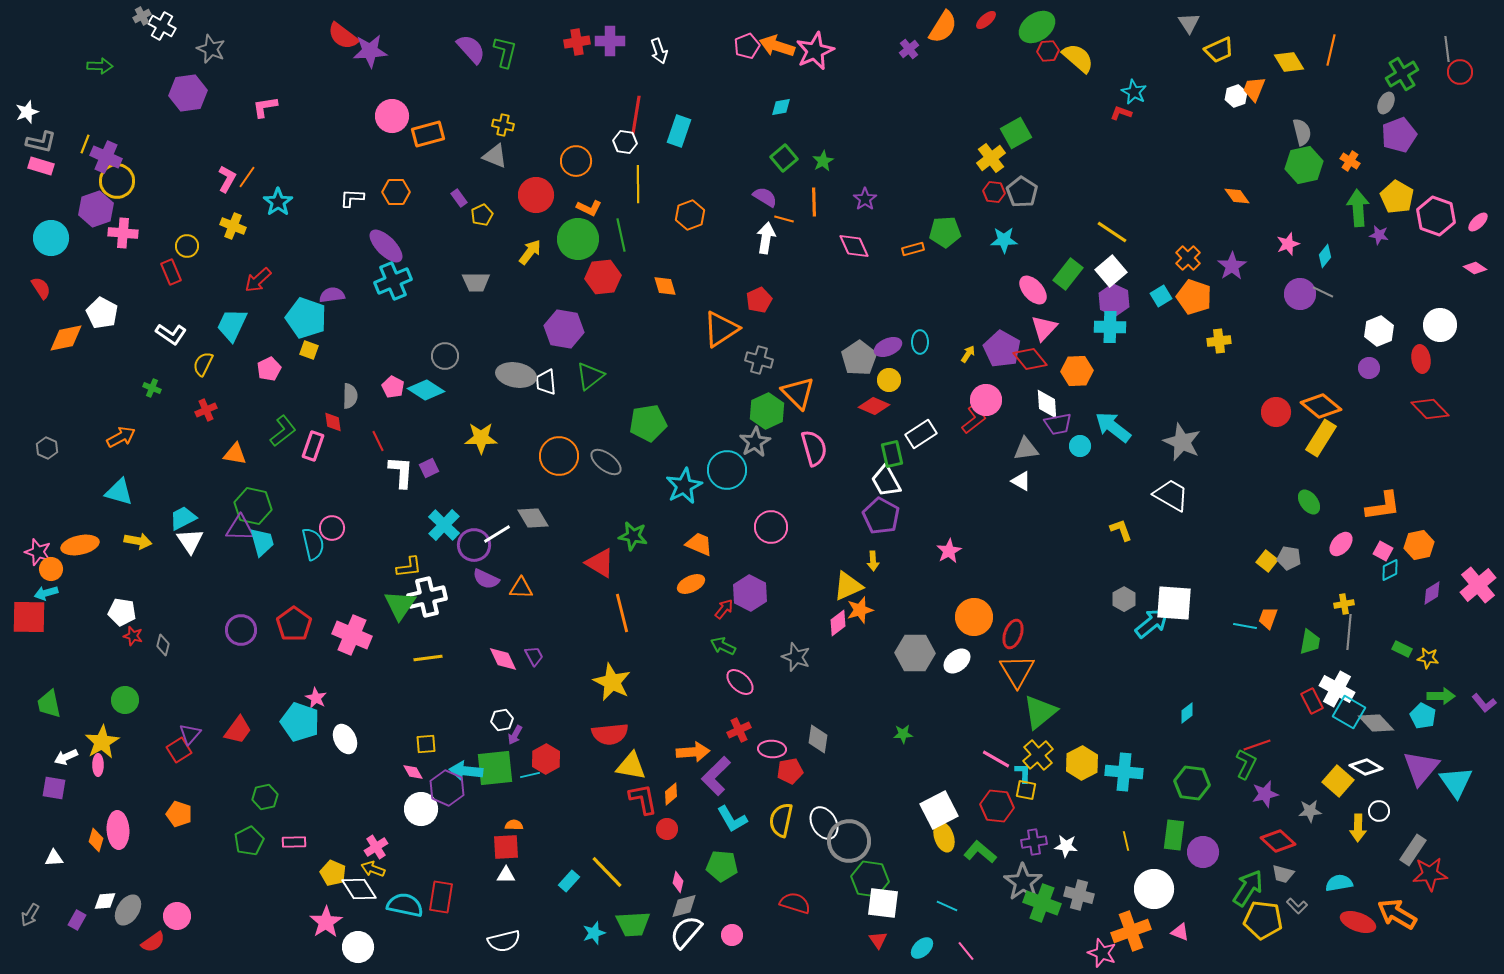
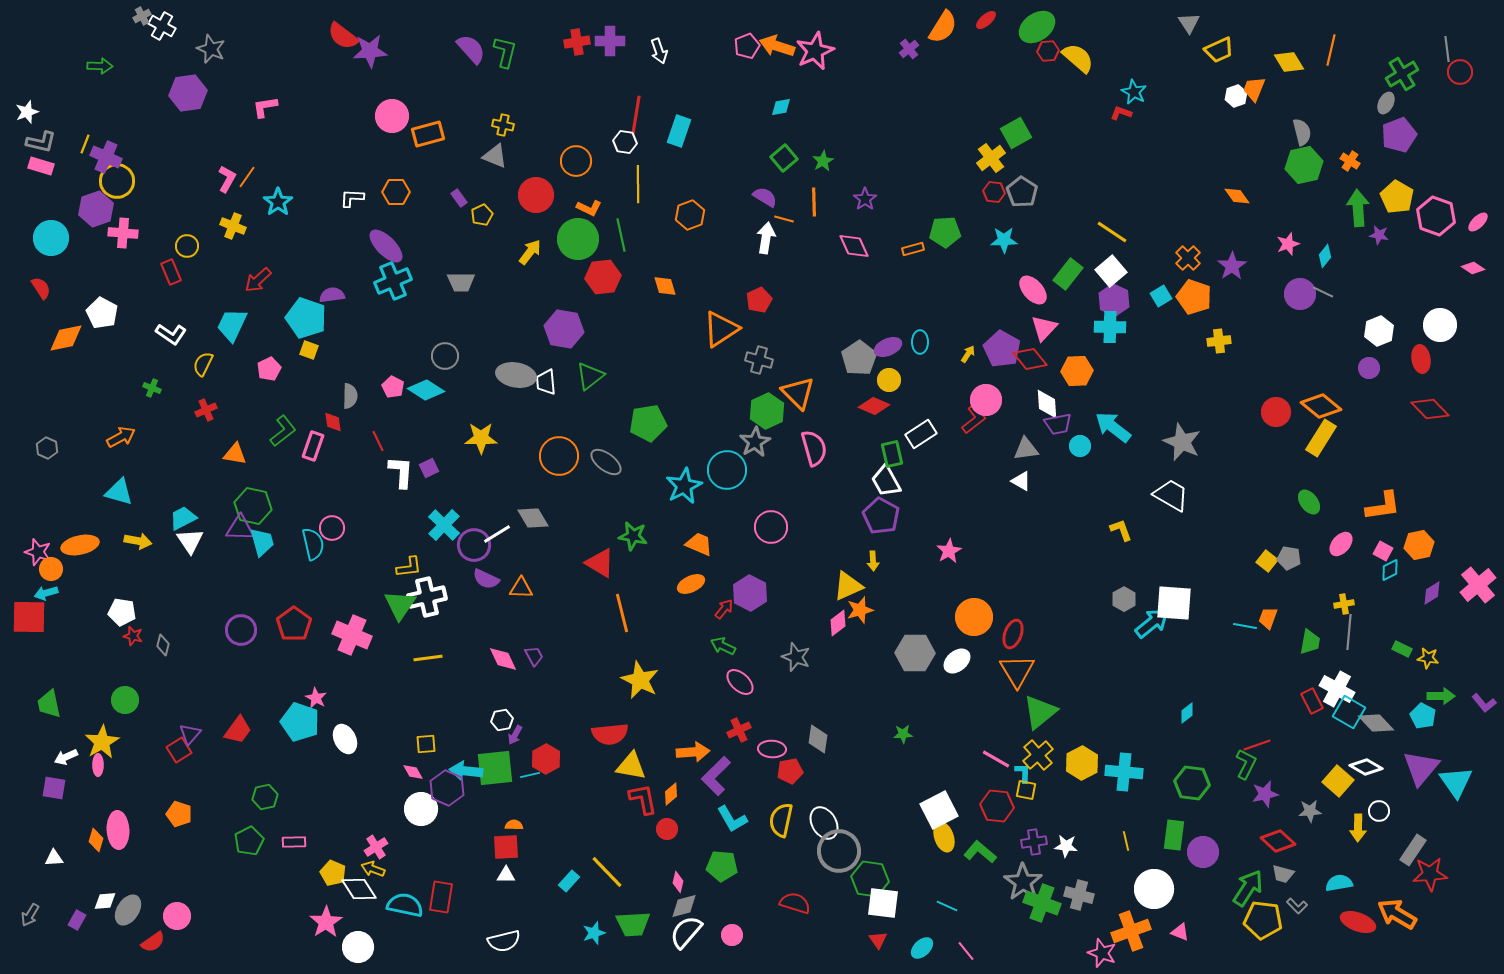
pink diamond at (1475, 268): moved 2 px left
gray trapezoid at (476, 282): moved 15 px left
yellow star at (612, 682): moved 28 px right, 2 px up
gray circle at (849, 841): moved 10 px left, 10 px down
